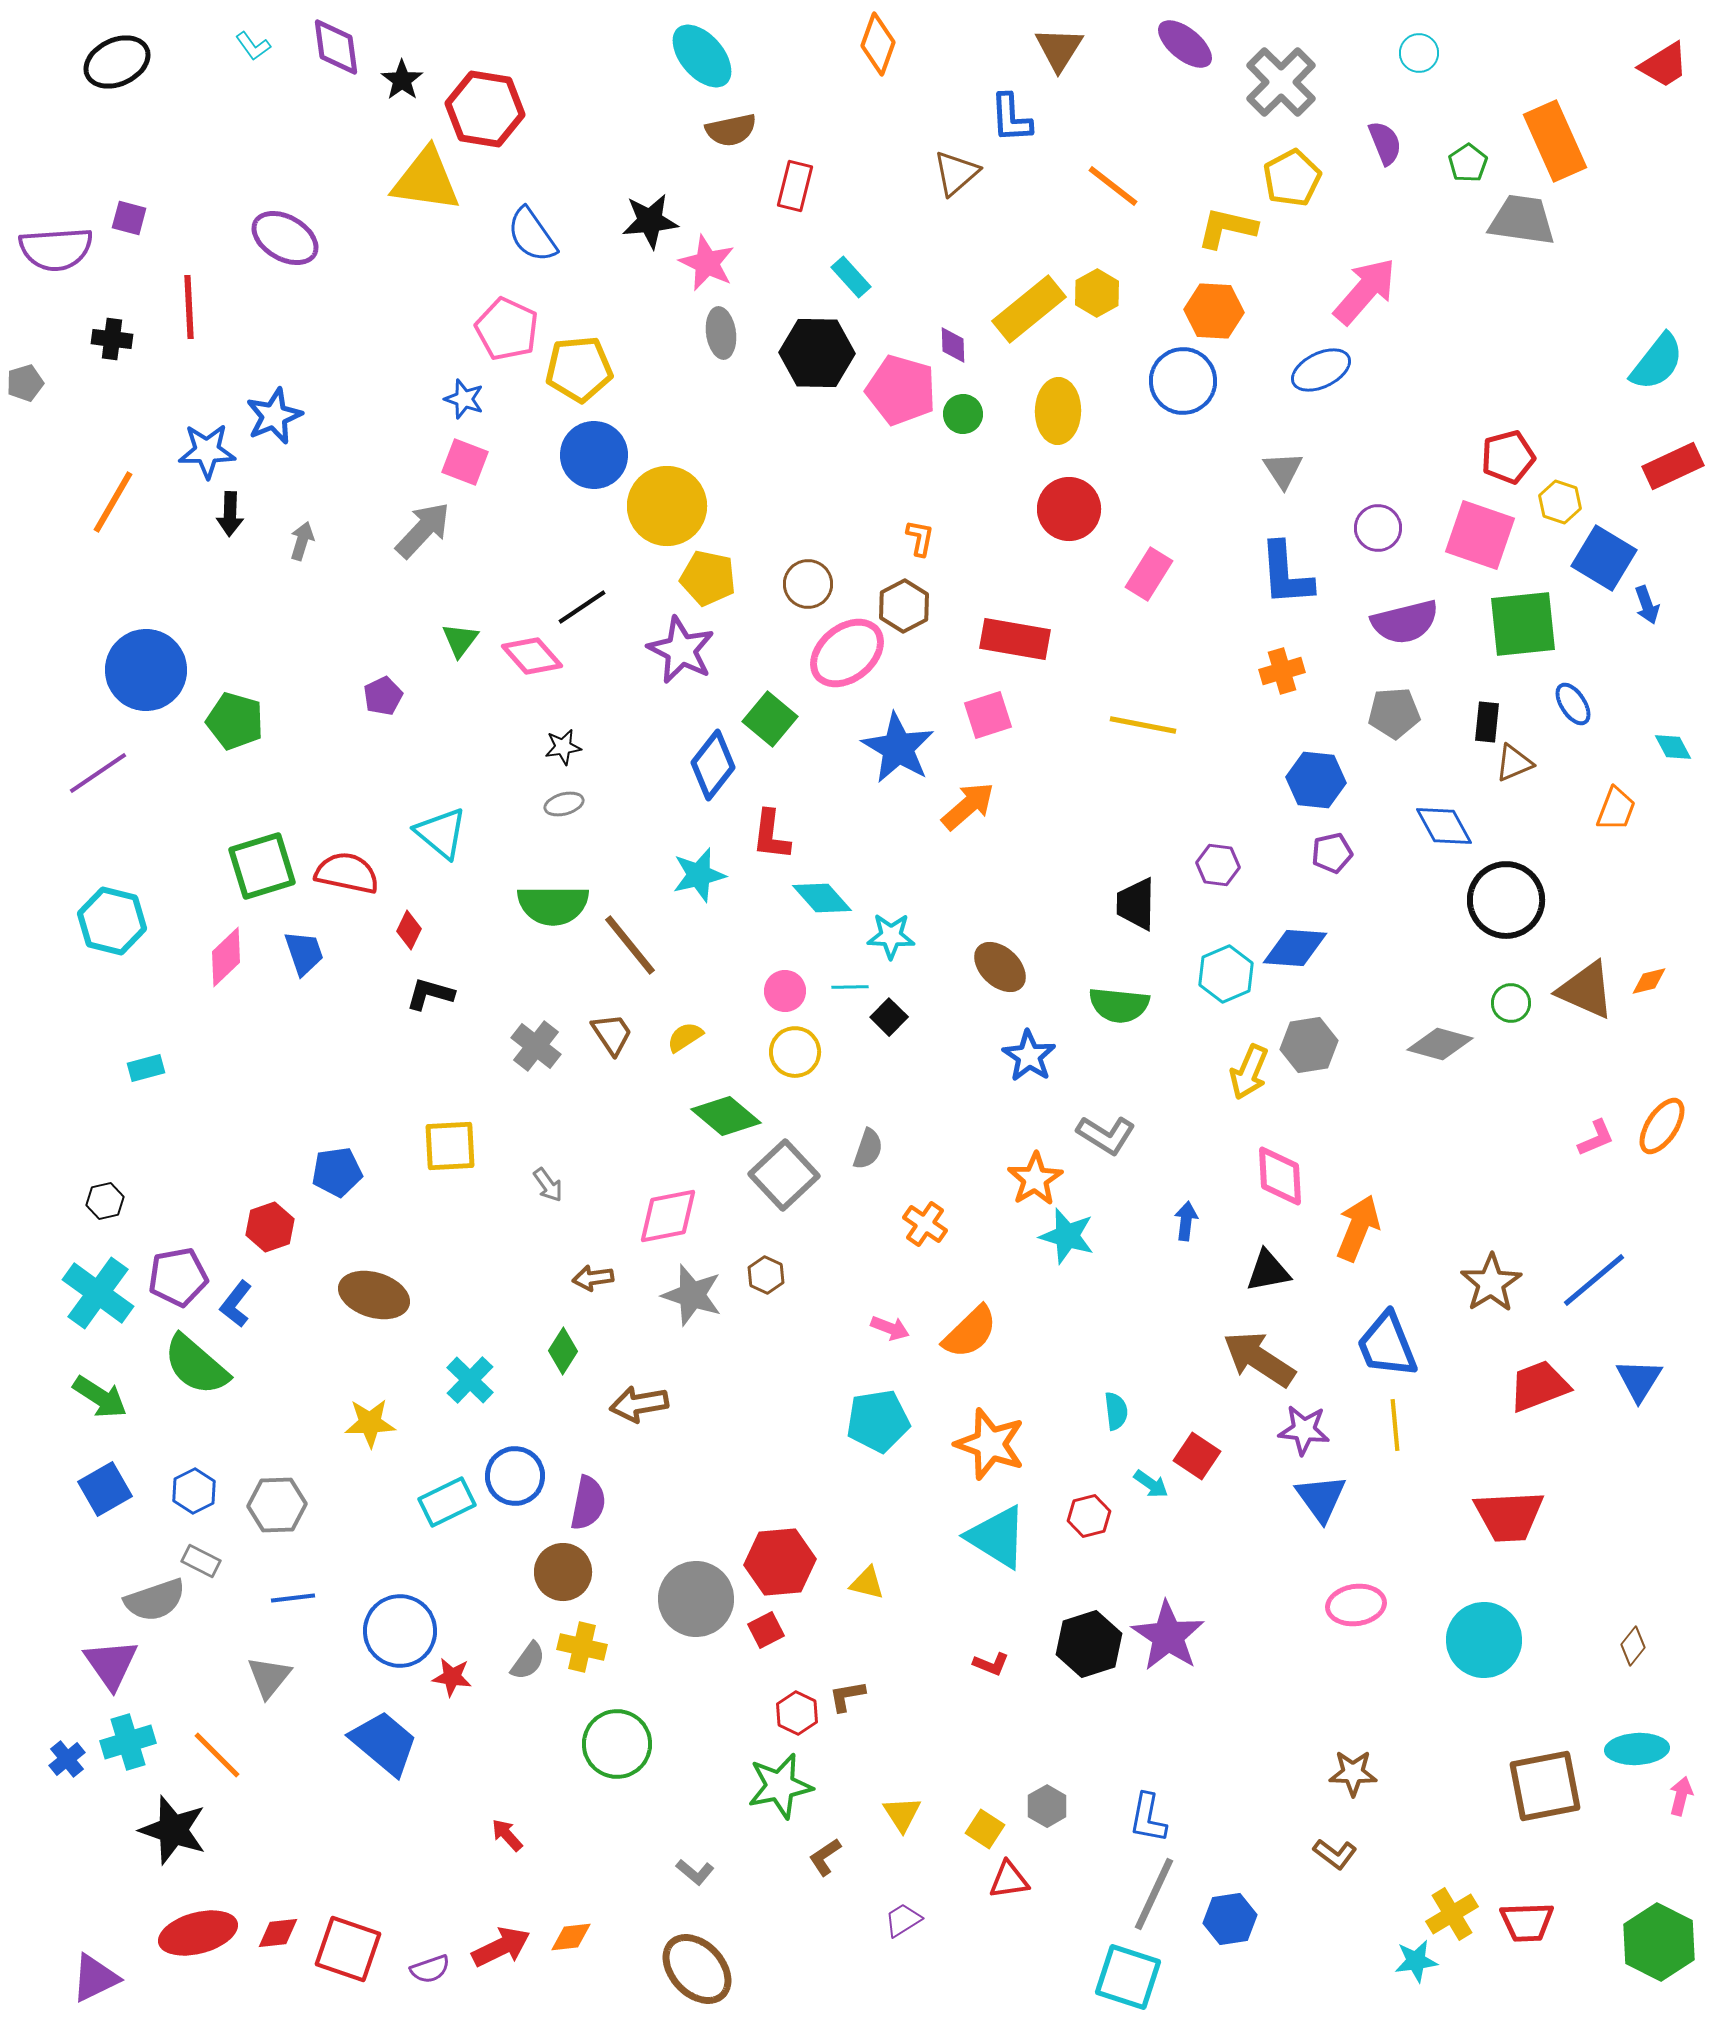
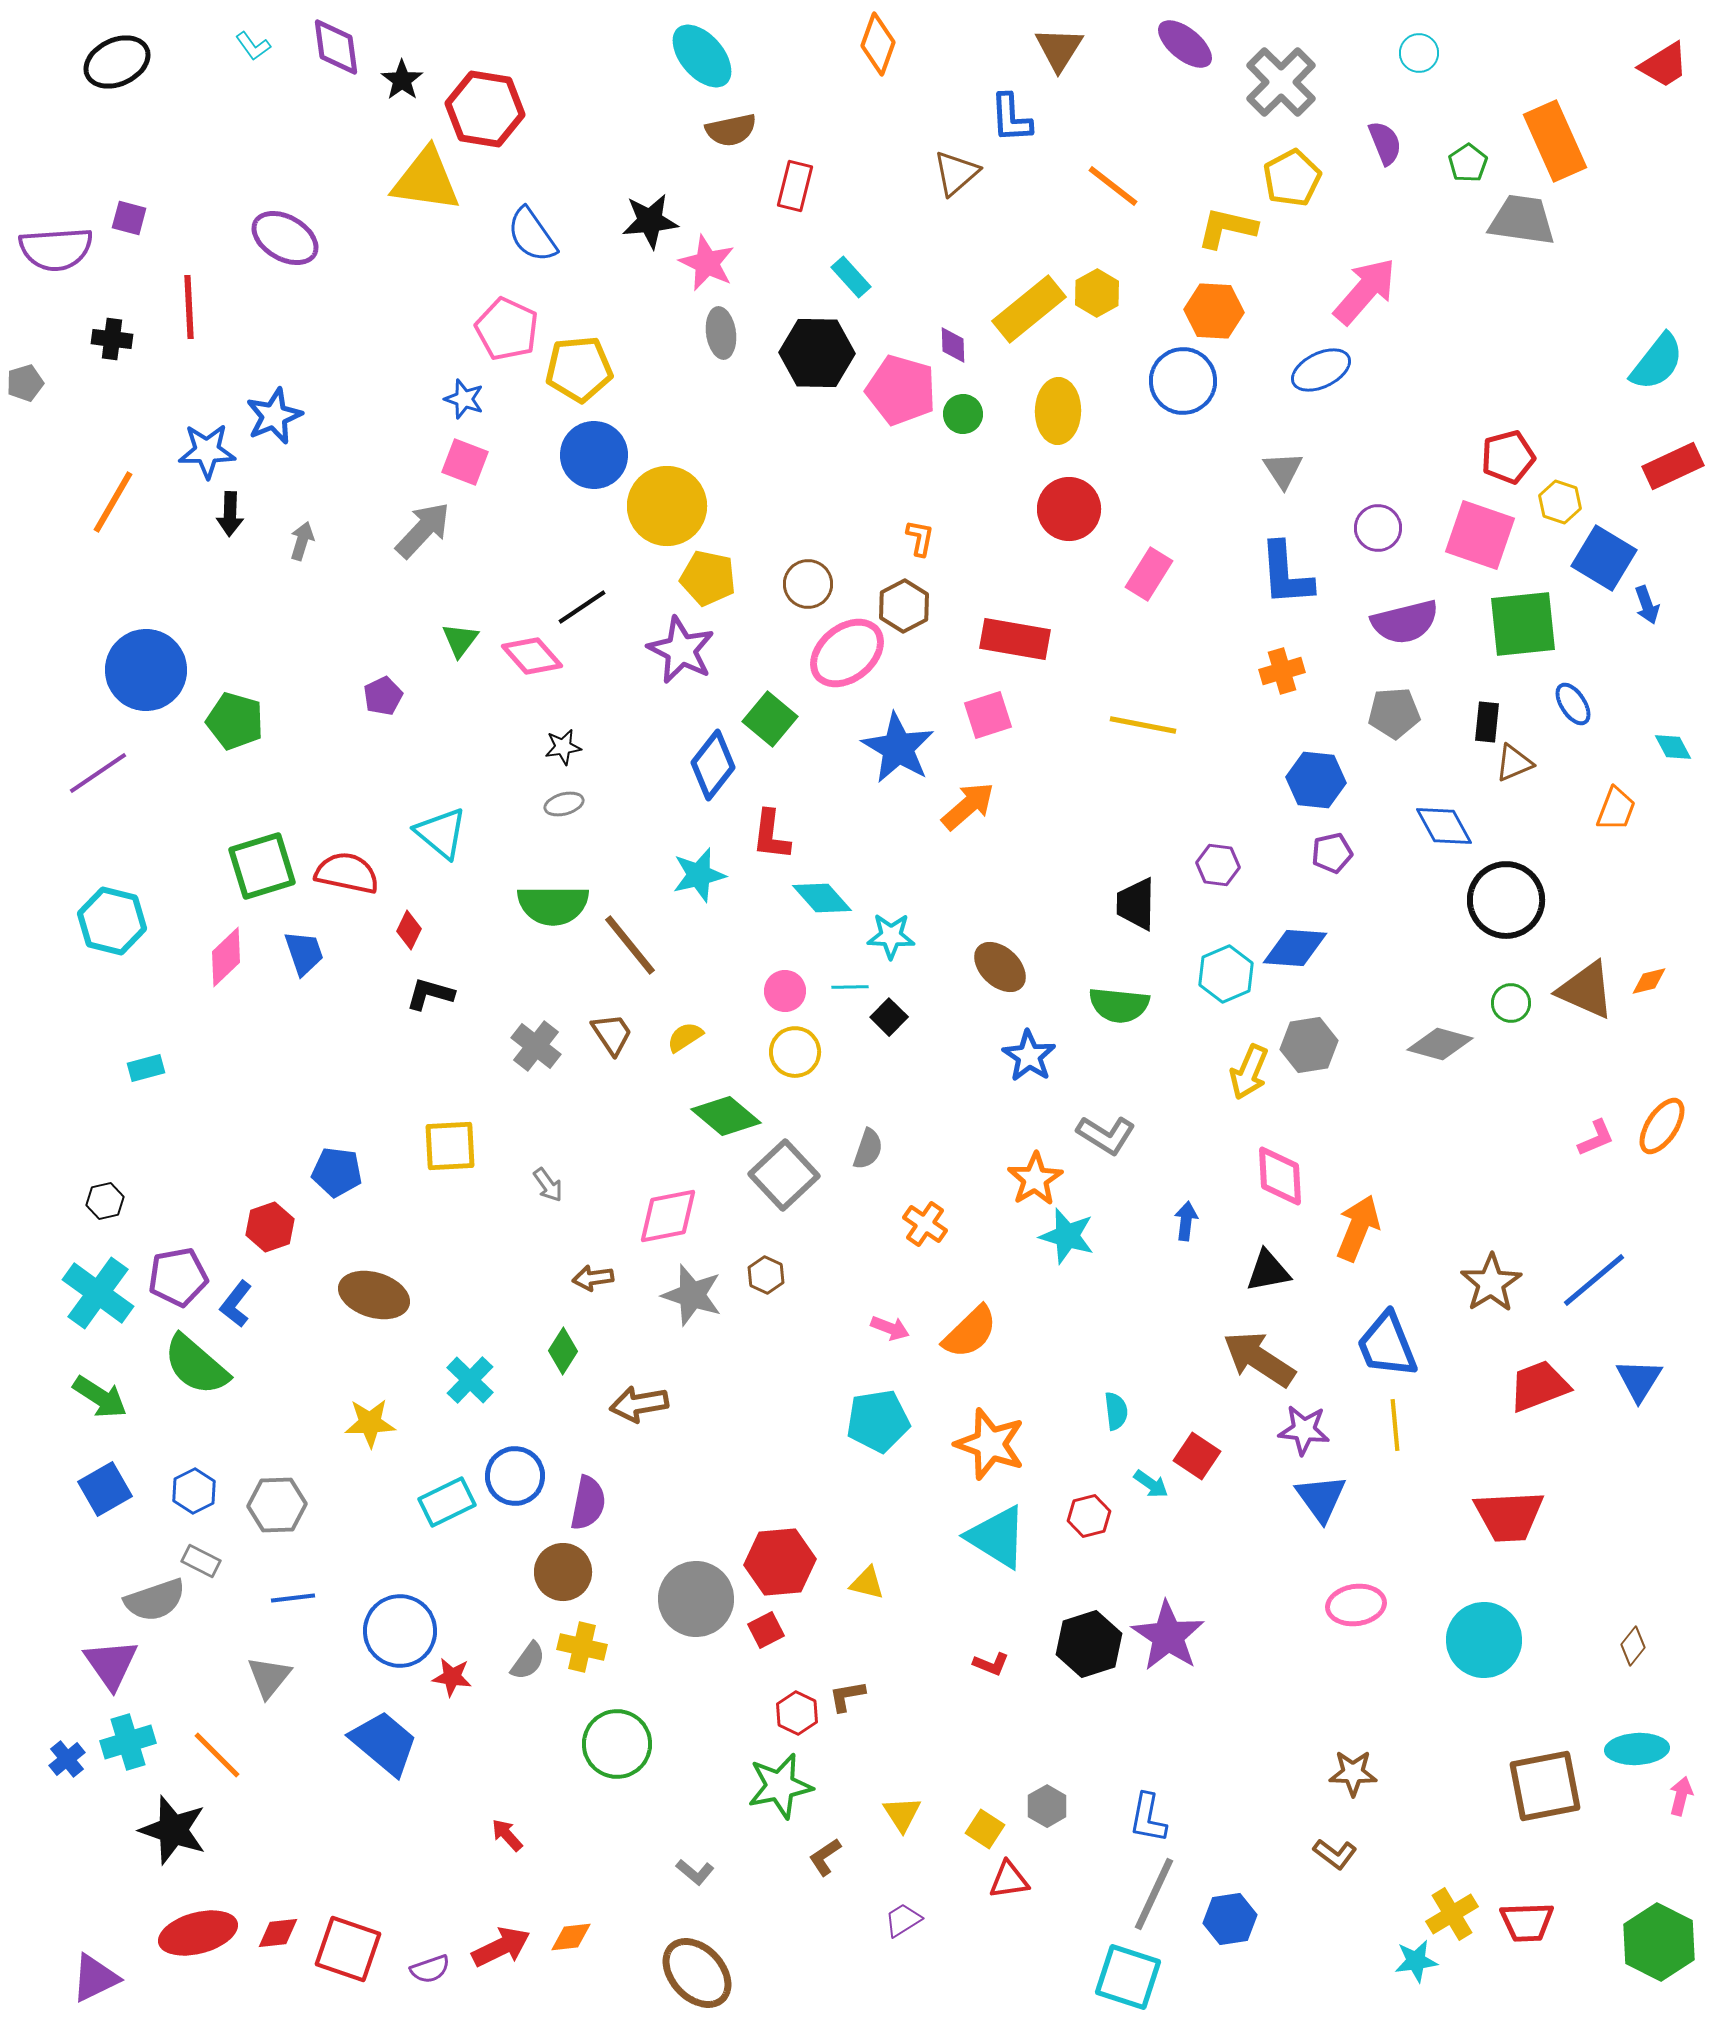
blue pentagon at (337, 1172): rotated 15 degrees clockwise
brown ellipse at (697, 1969): moved 4 px down
